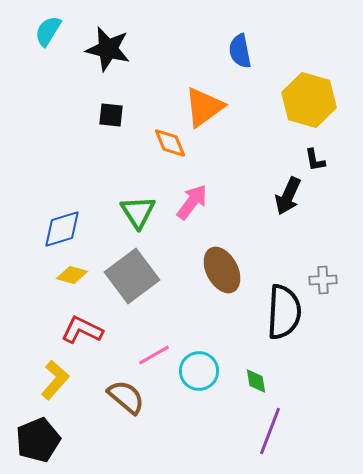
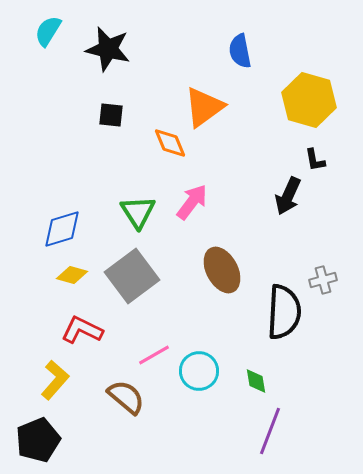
gray cross: rotated 12 degrees counterclockwise
